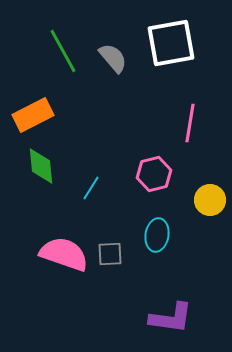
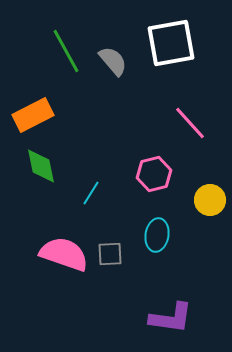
green line: moved 3 px right
gray semicircle: moved 3 px down
pink line: rotated 51 degrees counterclockwise
green diamond: rotated 6 degrees counterclockwise
cyan line: moved 5 px down
